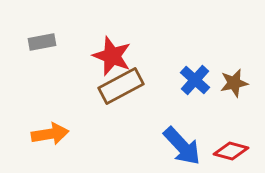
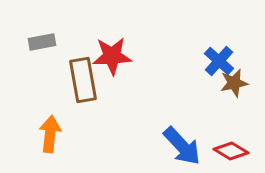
red star: rotated 24 degrees counterclockwise
blue cross: moved 24 px right, 19 px up
brown rectangle: moved 38 px left, 6 px up; rotated 72 degrees counterclockwise
orange arrow: rotated 75 degrees counterclockwise
red diamond: rotated 16 degrees clockwise
